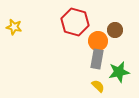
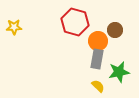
yellow star: rotated 14 degrees counterclockwise
